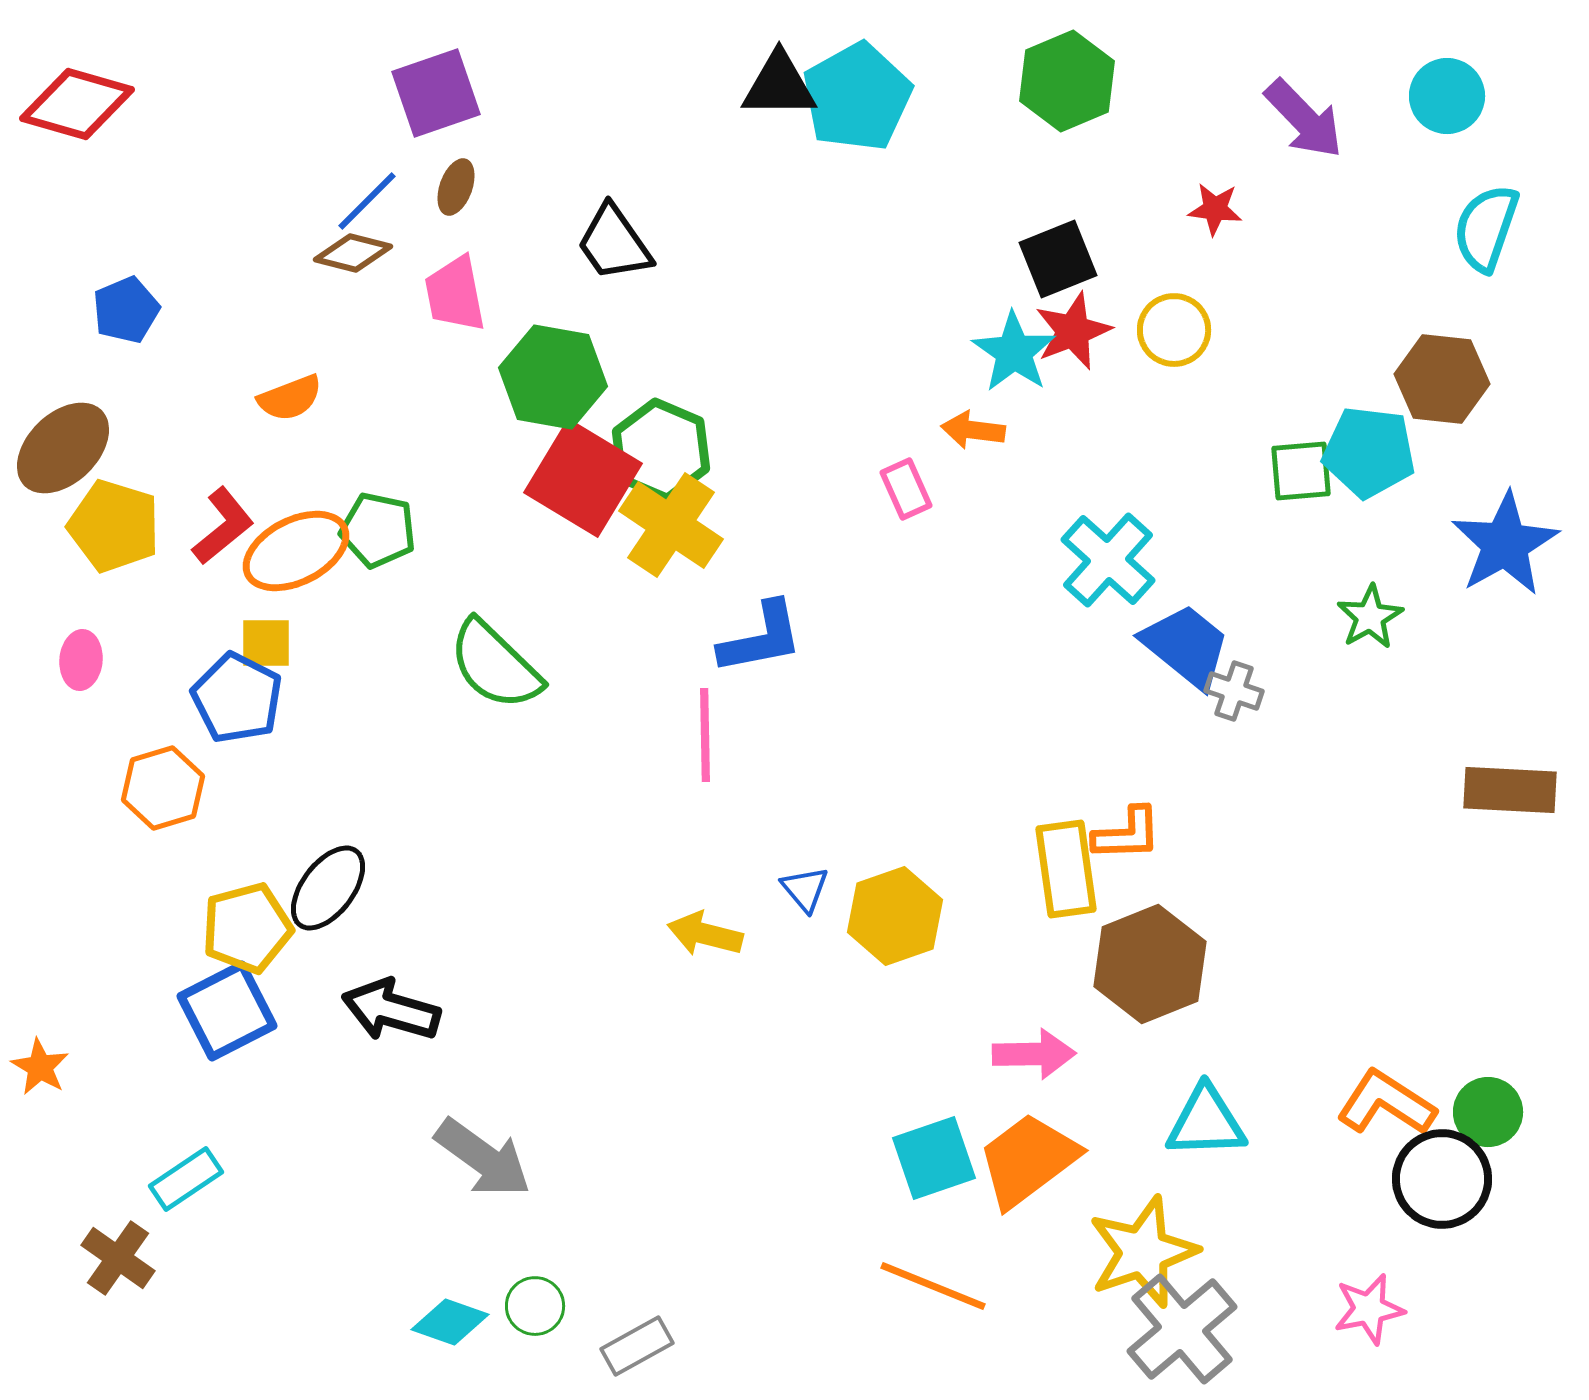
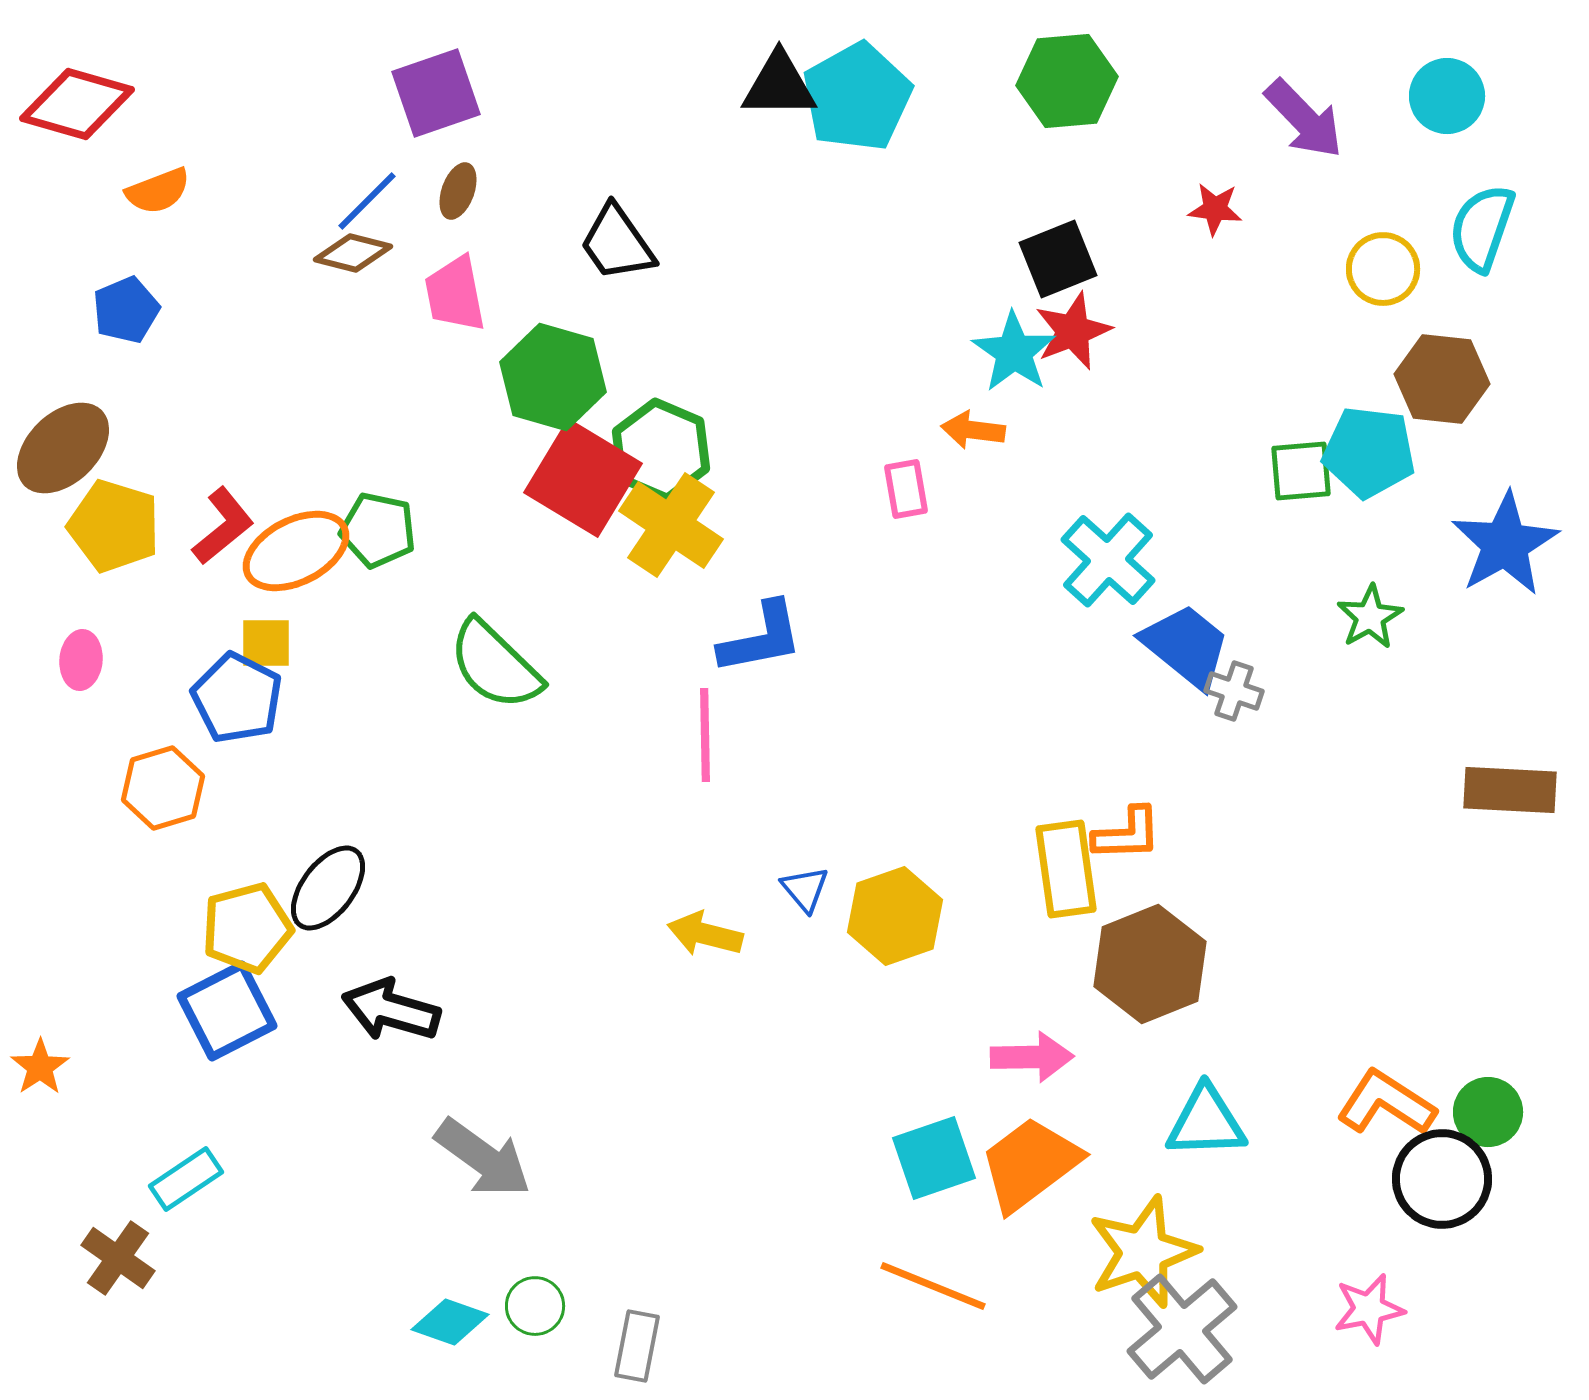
green hexagon at (1067, 81): rotated 18 degrees clockwise
brown ellipse at (456, 187): moved 2 px right, 4 px down
cyan semicircle at (1486, 228): moved 4 px left
black trapezoid at (614, 243): moved 3 px right
yellow circle at (1174, 330): moved 209 px right, 61 px up
green hexagon at (553, 377): rotated 6 degrees clockwise
orange semicircle at (290, 398): moved 132 px left, 207 px up
pink rectangle at (906, 489): rotated 14 degrees clockwise
pink arrow at (1034, 1054): moved 2 px left, 3 px down
orange star at (40, 1067): rotated 8 degrees clockwise
orange trapezoid at (1028, 1160): moved 2 px right, 4 px down
gray rectangle at (637, 1346): rotated 50 degrees counterclockwise
